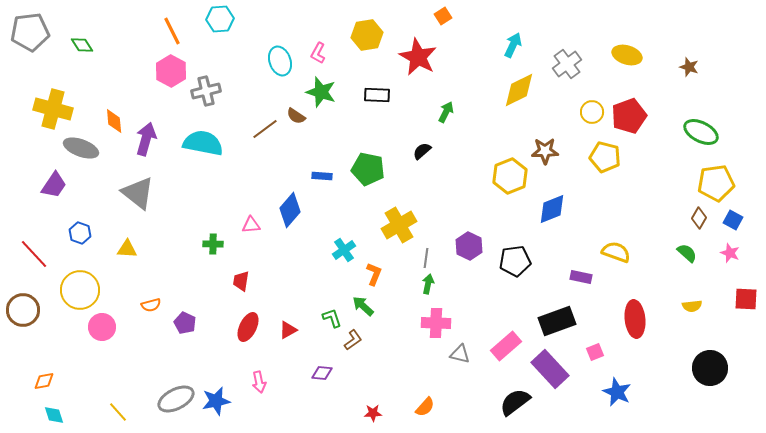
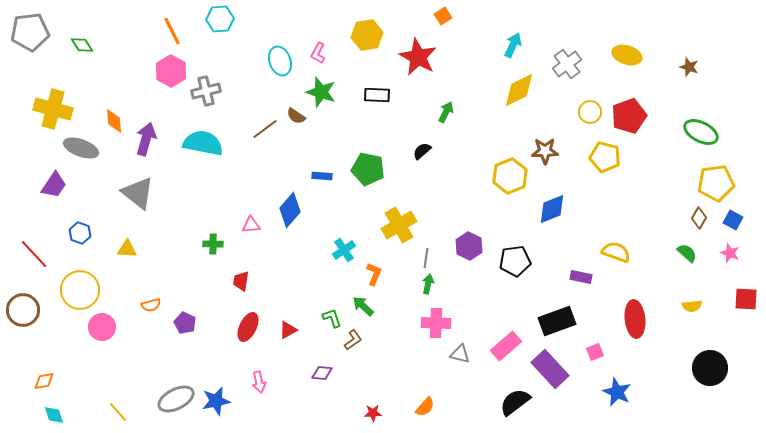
yellow circle at (592, 112): moved 2 px left
